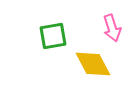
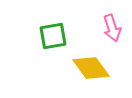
yellow diamond: moved 2 px left, 4 px down; rotated 9 degrees counterclockwise
